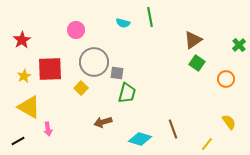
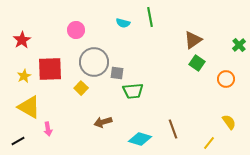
green trapezoid: moved 6 px right, 2 px up; rotated 70 degrees clockwise
yellow line: moved 2 px right, 1 px up
